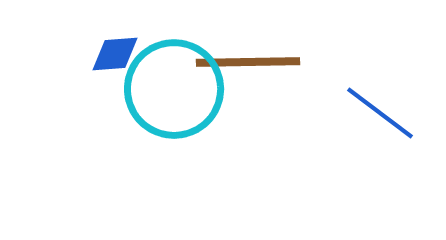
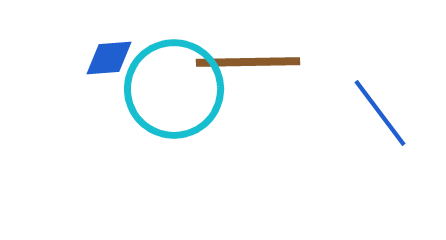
blue diamond: moved 6 px left, 4 px down
blue line: rotated 16 degrees clockwise
